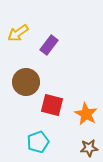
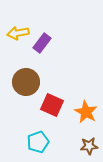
yellow arrow: rotated 25 degrees clockwise
purple rectangle: moved 7 px left, 2 px up
red square: rotated 10 degrees clockwise
orange star: moved 2 px up
brown star: moved 2 px up
